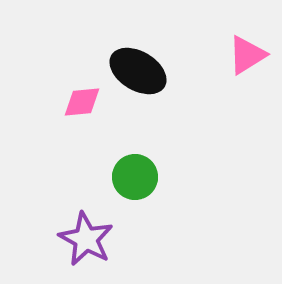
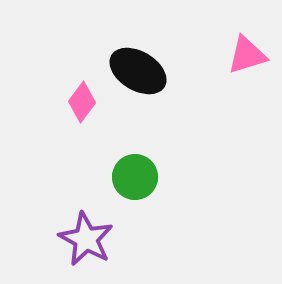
pink triangle: rotated 15 degrees clockwise
pink diamond: rotated 48 degrees counterclockwise
